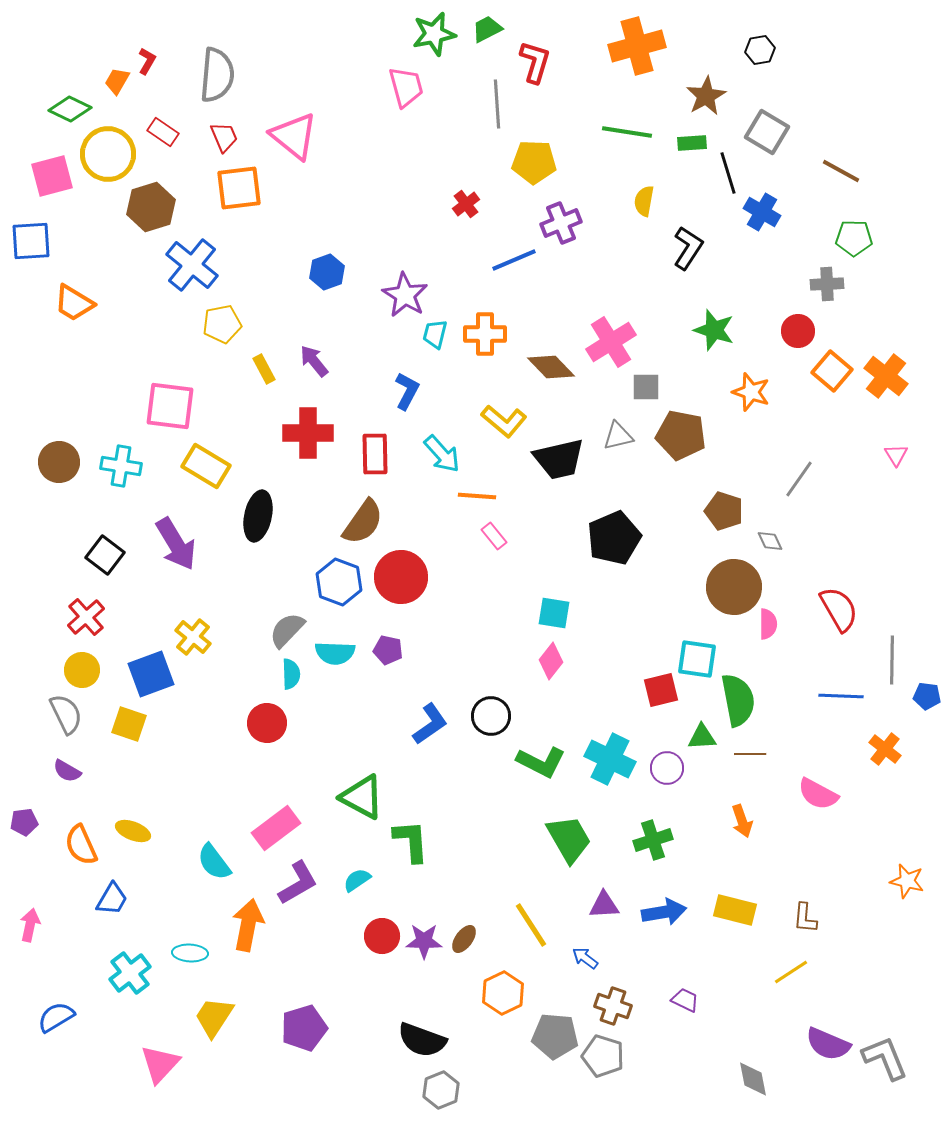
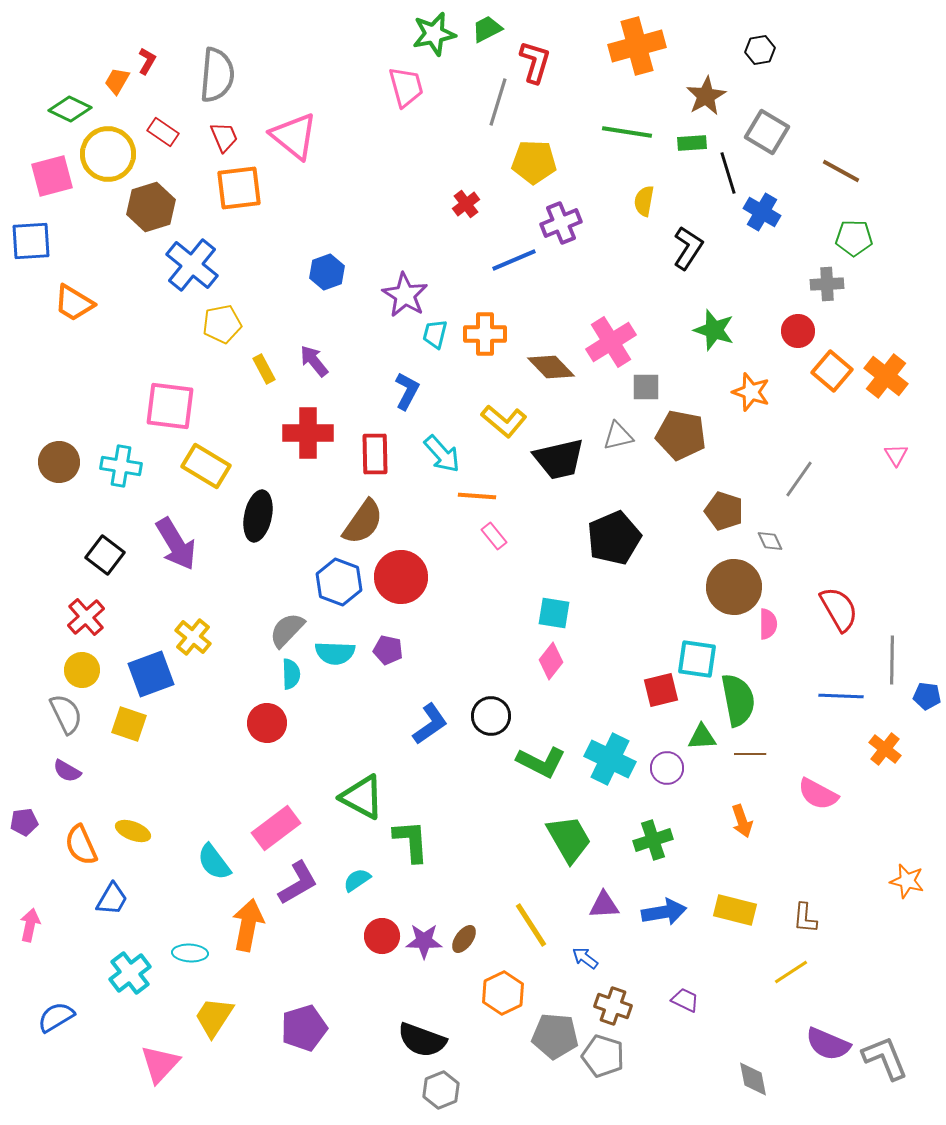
gray line at (497, 104): moved 1 px right, 2 px up; rotated 21 degrees clockwise
